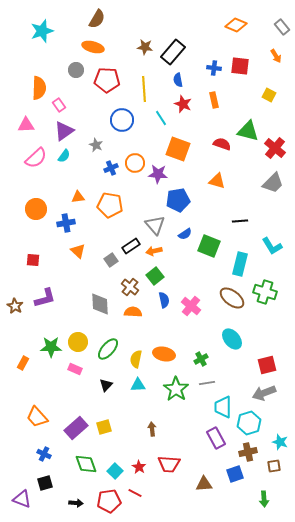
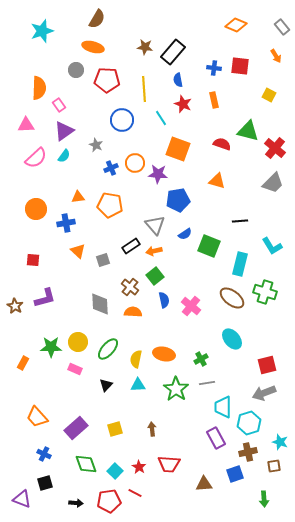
gray square at (111, 260): moved 8 px left; rotated 16 degrees clockwise
yellow square at (104, 427): moved 11 px right, 2 px down
